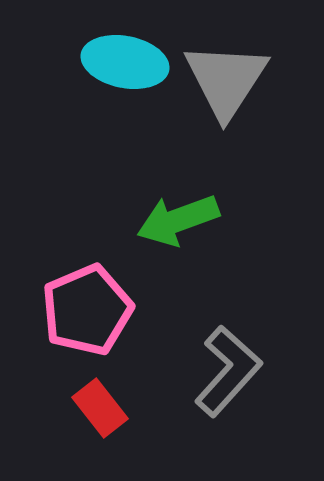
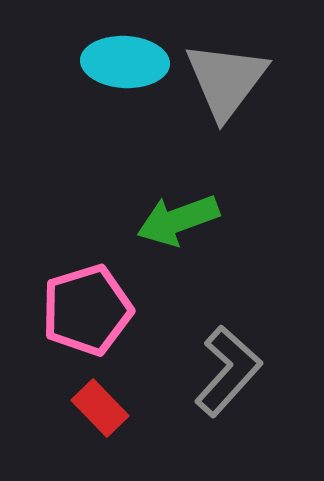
cyan ellipse: rotated 8 degrees counterclockwise
gray triangle: rotated 4 degrees clockwise
pink pentagon: rotated 6 degrees clockwise
red rectangle: rotated 6 degrees counterclockwise
